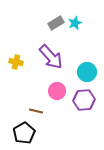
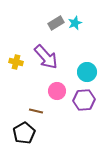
purple arrow: moved 5 px left
